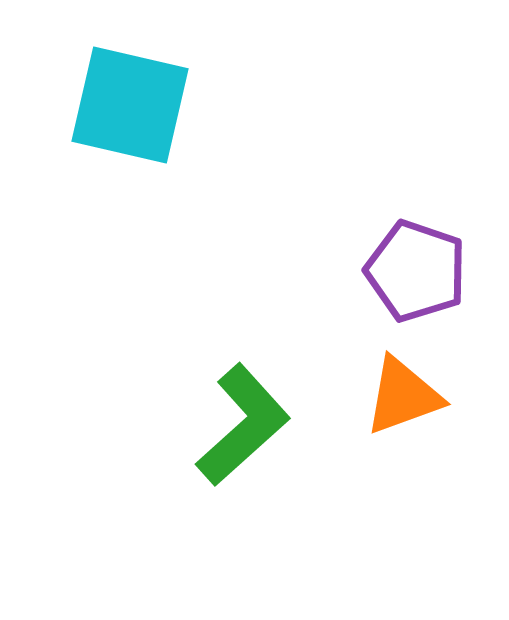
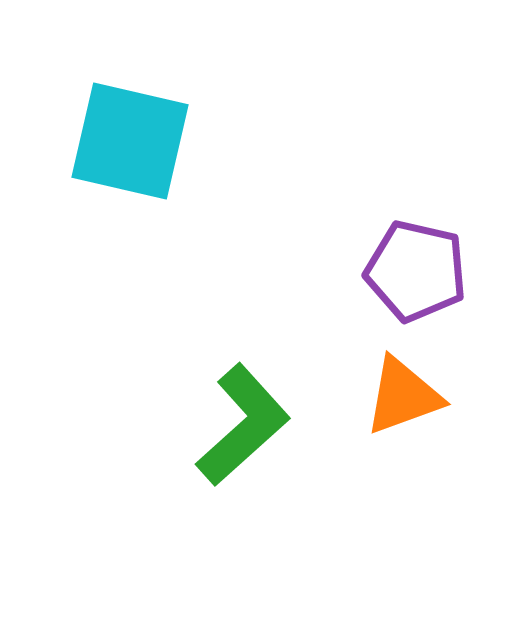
cyan square: moved 36 px down
purple pentagon: rotated 6 degrees counterclockwise
